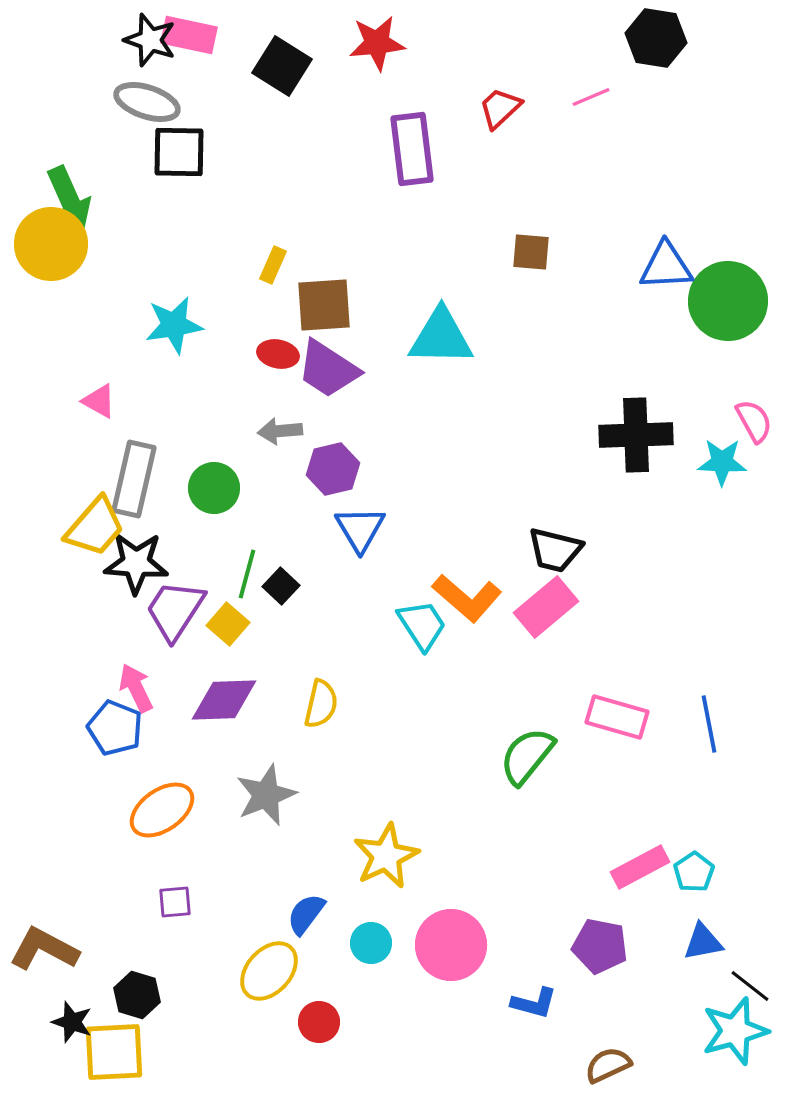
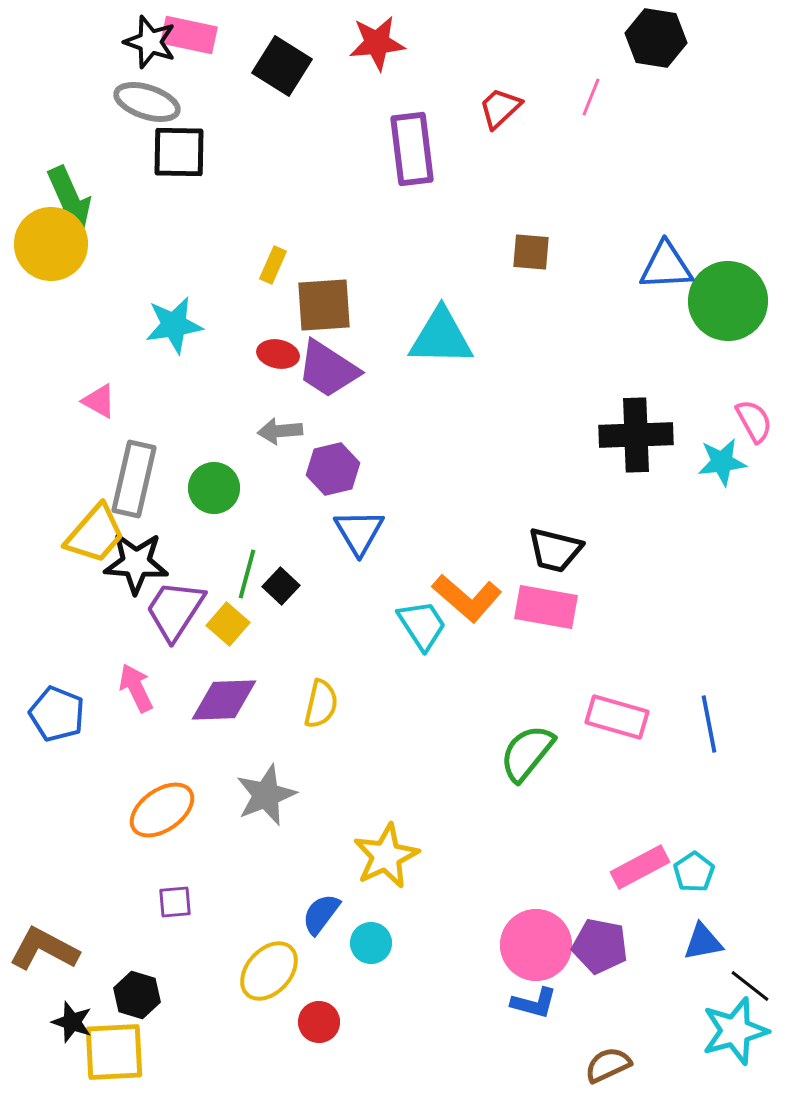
black star at (150, 40): moved 2 px down
pink line at (591, 97): rotated 45 degrees counterclockwise
cyan star at (722, 462): rotated 9 degrees counterclockwise
yellow trapezoid at (95, 527): moved 7 px down
blue triangle at (360, 529): moved 1 px left, 3 px down
pink rectangle at (546, 607): rotated 50 degrees clockwise
blue pentagon at (115, 728): moved 58 px left, 14 px up
green semicircle at (527, 756): moved 3 px up
blue semicircle at (306, 914): moved 15 px right
pink circle at (451, 945): moved 85 px right
